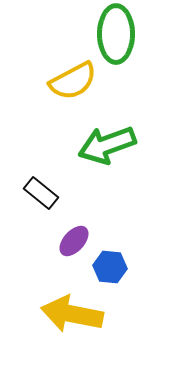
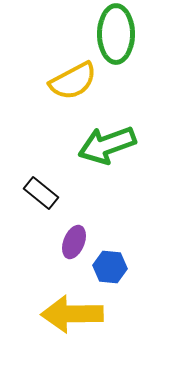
purple ellipse: moved 1 px down; rotated 20 degrees counterclockwise
yellow arrow: rotated 12 degrees counterclockwise
